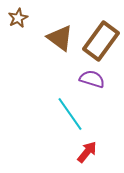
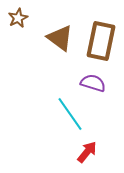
brown rectangle: rotated 24 degrees counterclockwise
purple semicircle: moved 1 px right, 4 px down
